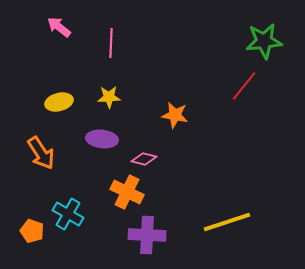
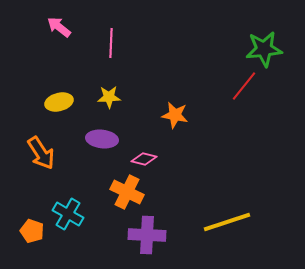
green star: moved 8 px down
